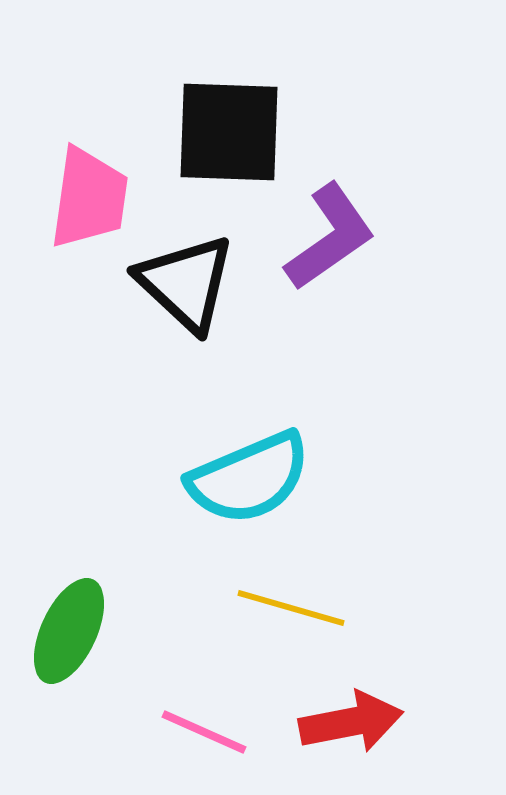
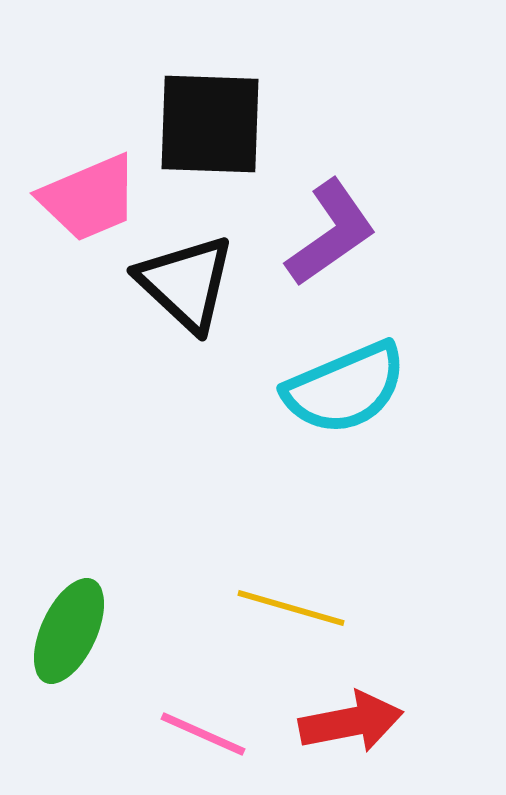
black square: moved 19 px left, 8 px up
pink trapezoid: rotated 59 degrees clockwise
purple L-shape: moved 1 px right, 4 px up
cyan semicircle: moved 96 px right, 90 px up
pink line: moved 1 px left, 2 px down
